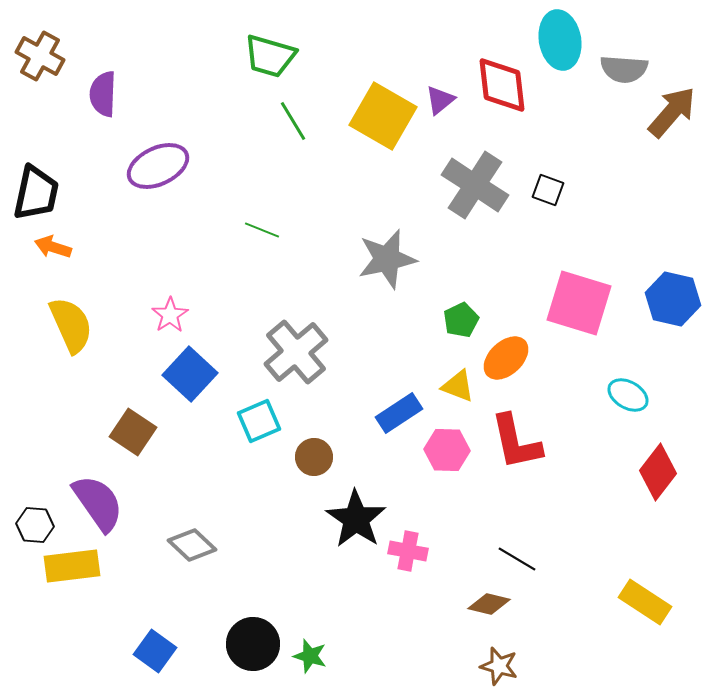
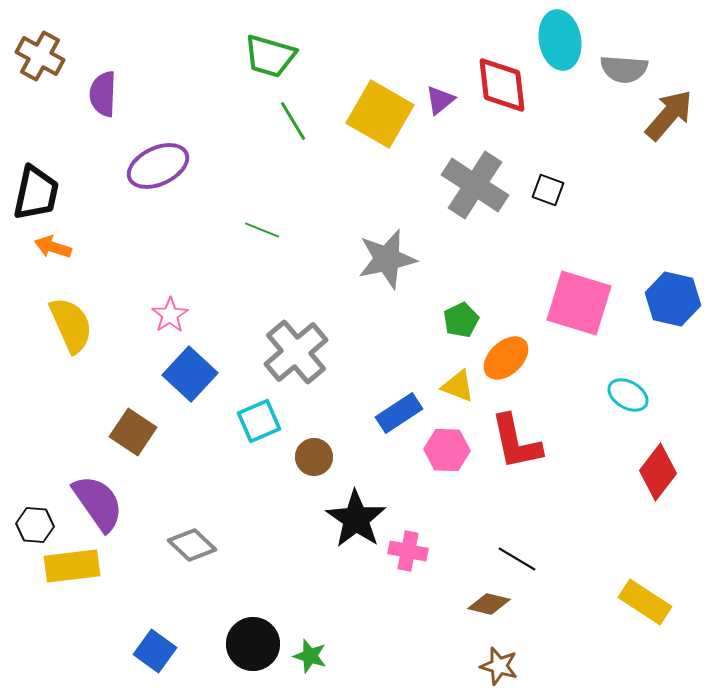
brown arrow at (672, 112): moved 3 px left, 3 px down
yellow square at (383, 116): moved 3 px left, 2 px up
